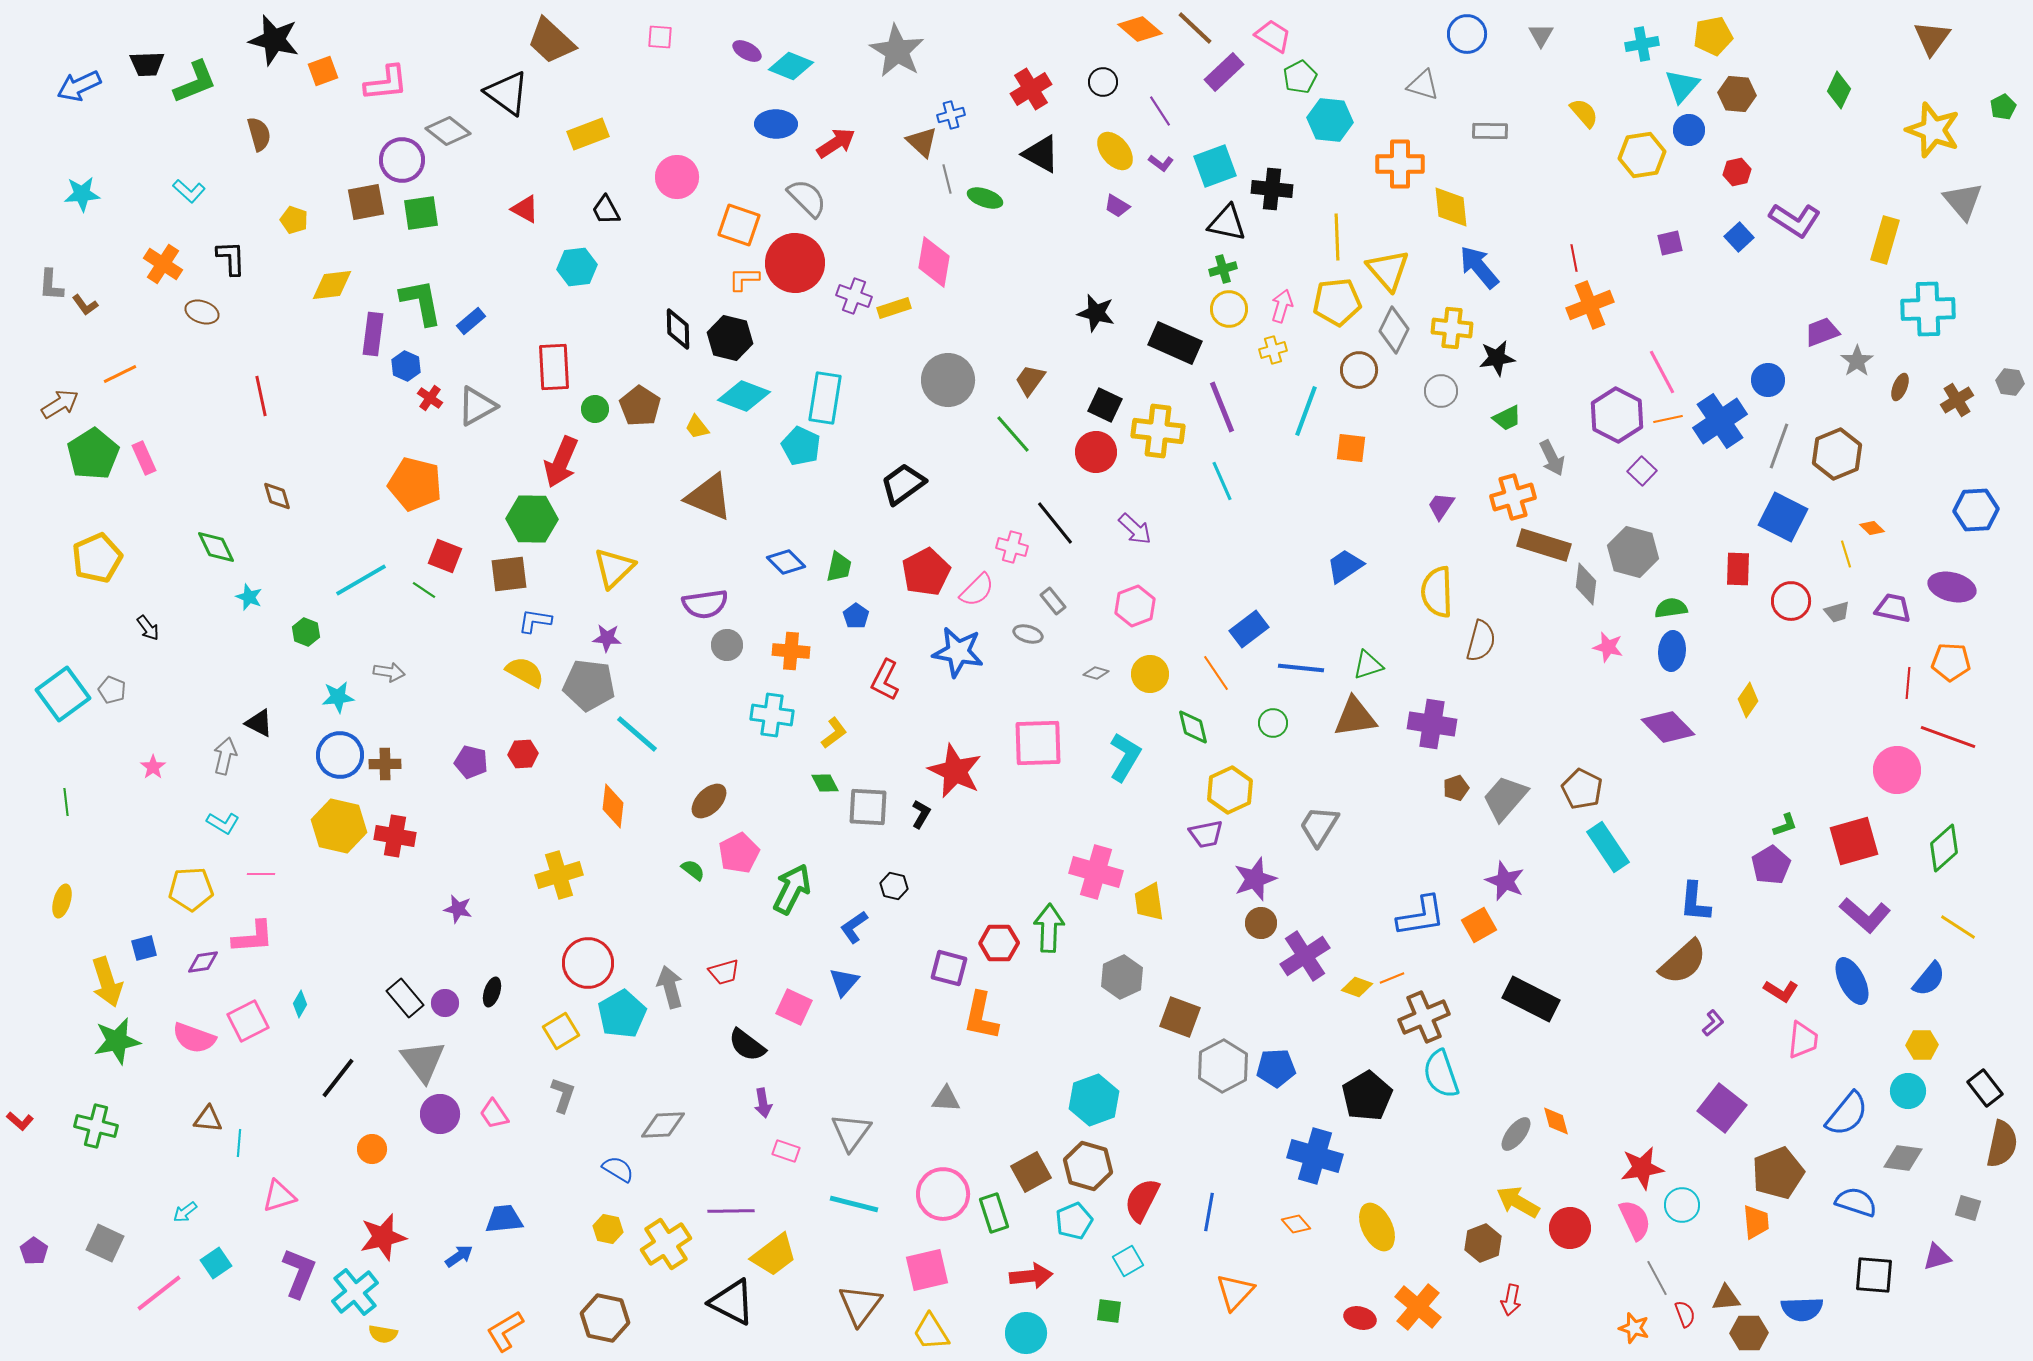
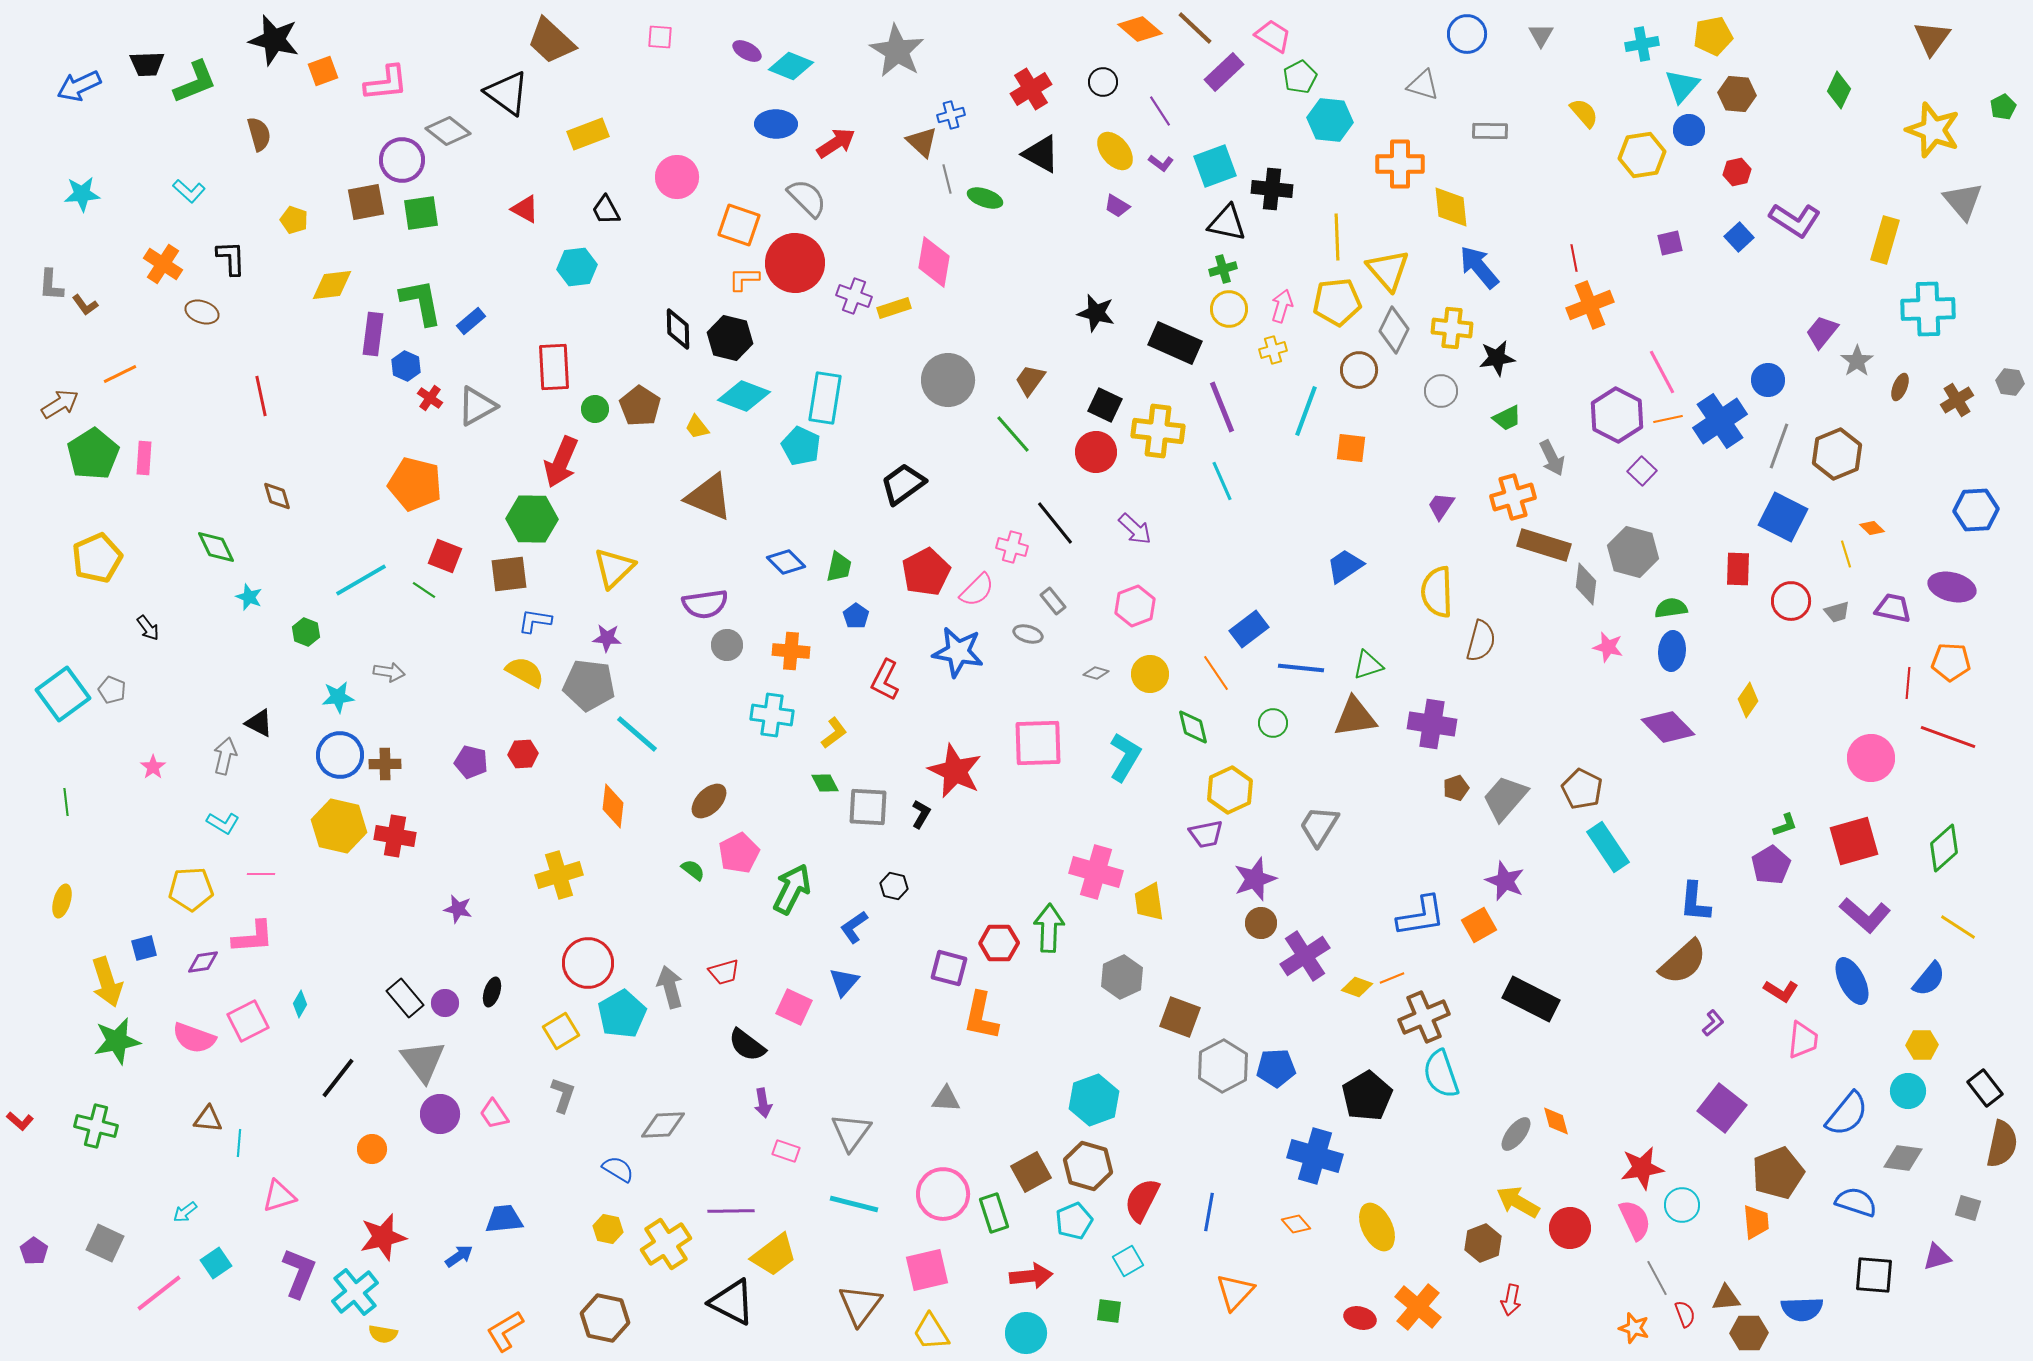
purple trapezoid at (1822, 332): rotated 30 degrees counterclockwise
pink rectangle at (144, 458): rotated 28 degrees clockwise
pink circle at (1897, 770): moved 26 px left, 12 px up
